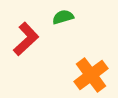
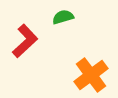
red L-shape: moved 1 px left, 2 px down
